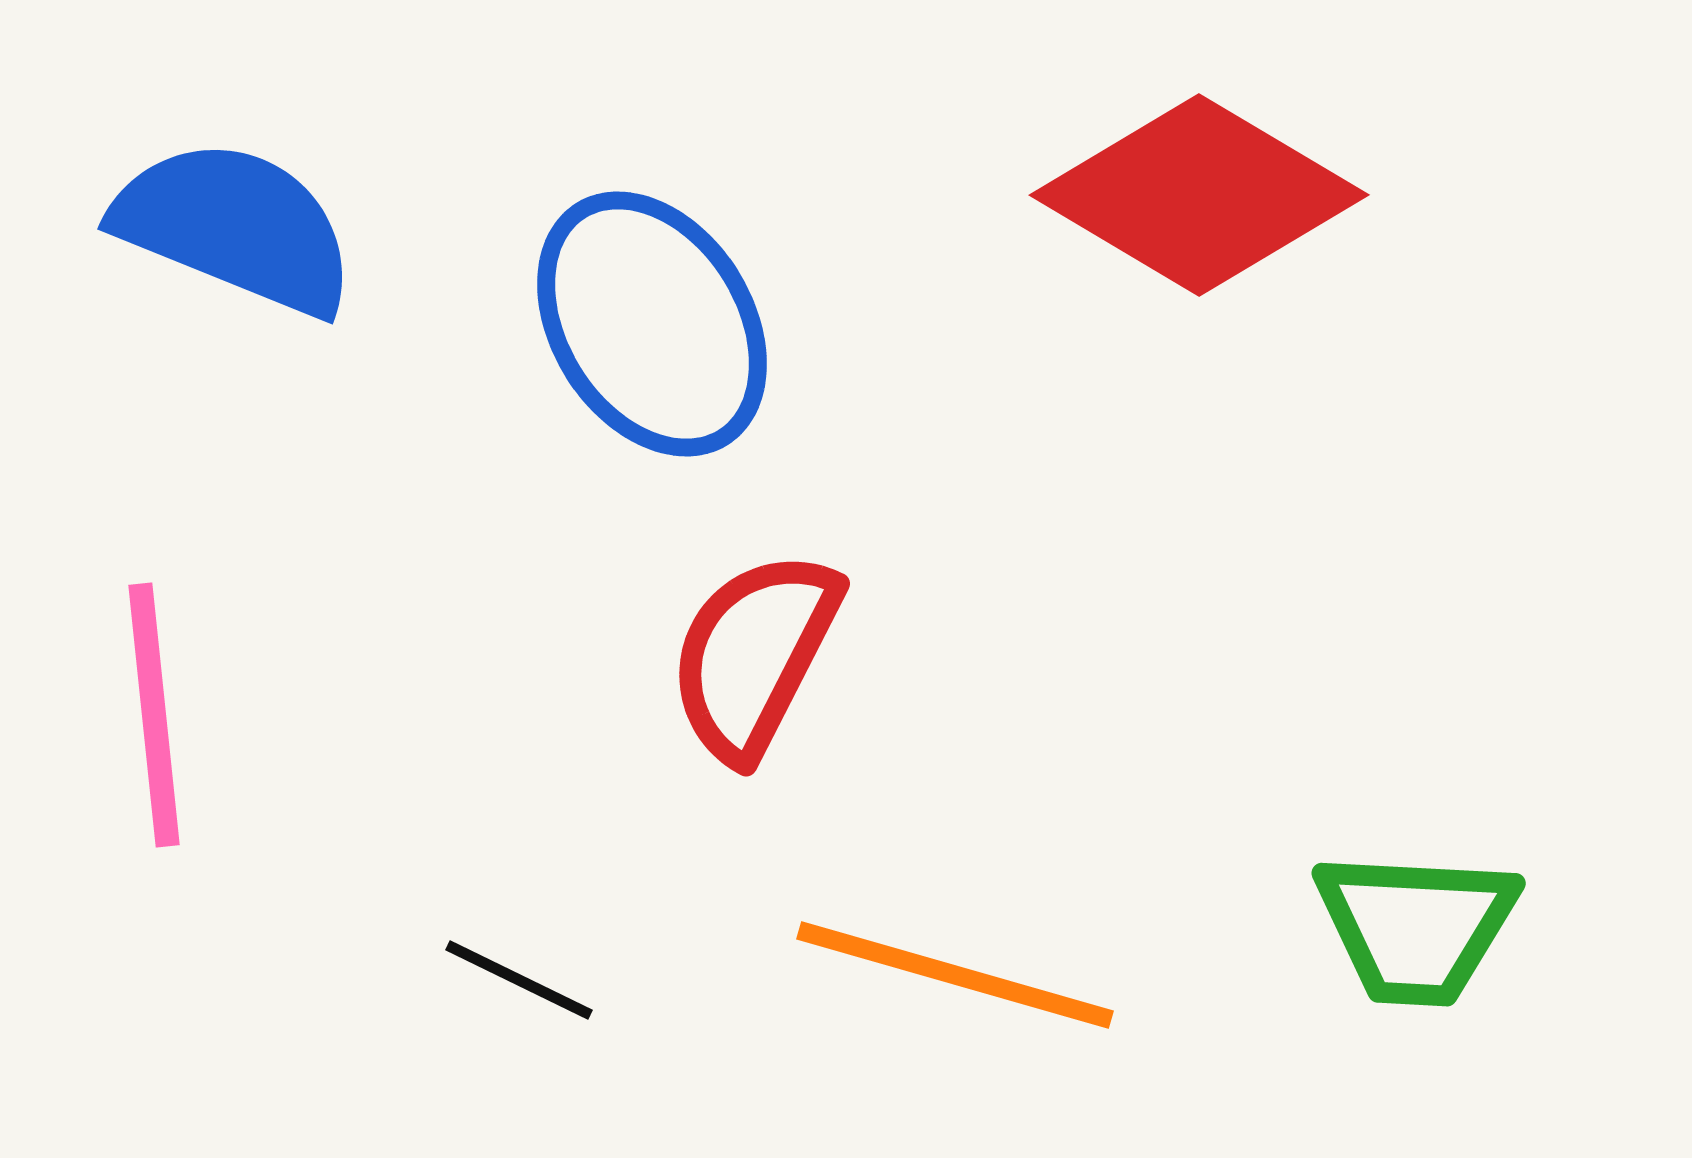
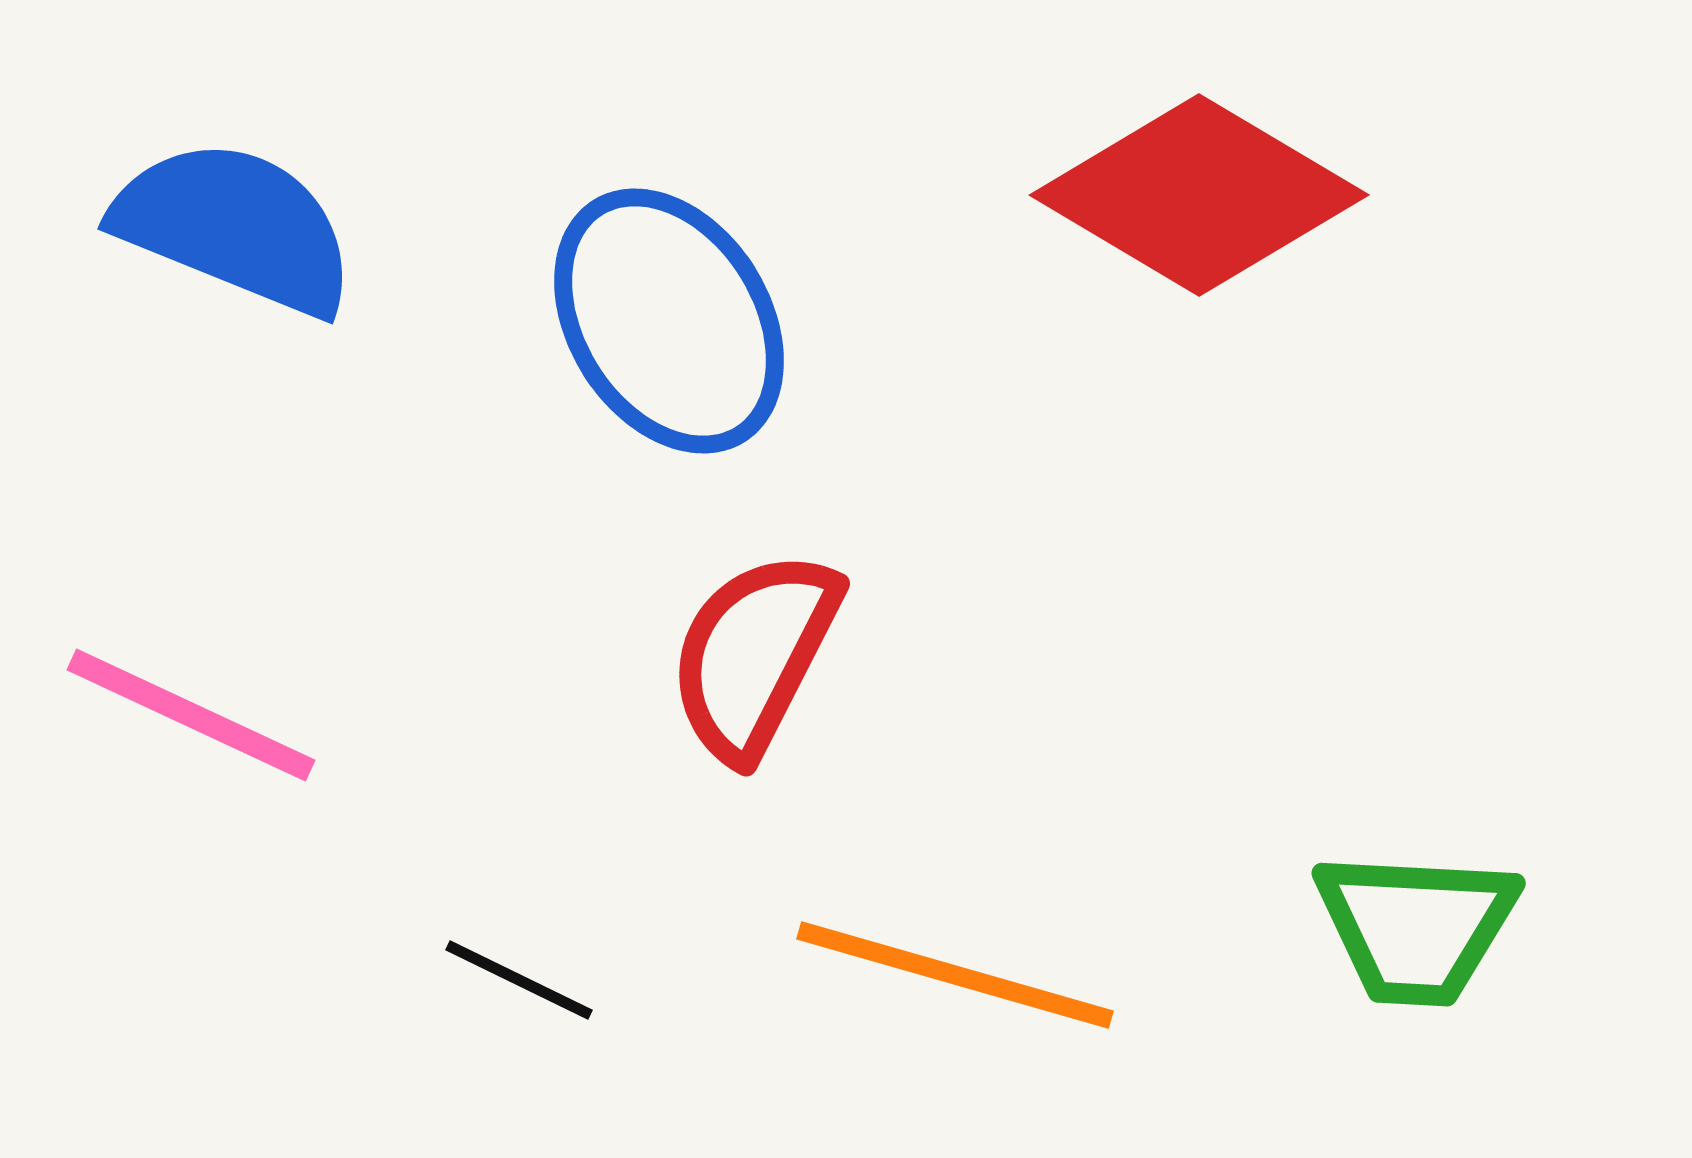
blue ellipse: moved 17 px right, 3 px up
pink line: moved 37 px right; rotated 59 degrees counterclockwise
